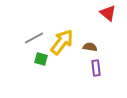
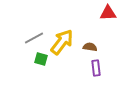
red triangle: rotated 42 degrees counterclockwise
